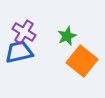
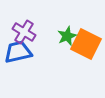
blue trapezoid: moved 1 px left
orange square: moved 4 px right, 17 px up; rotated 12 degrees counterclockwise
